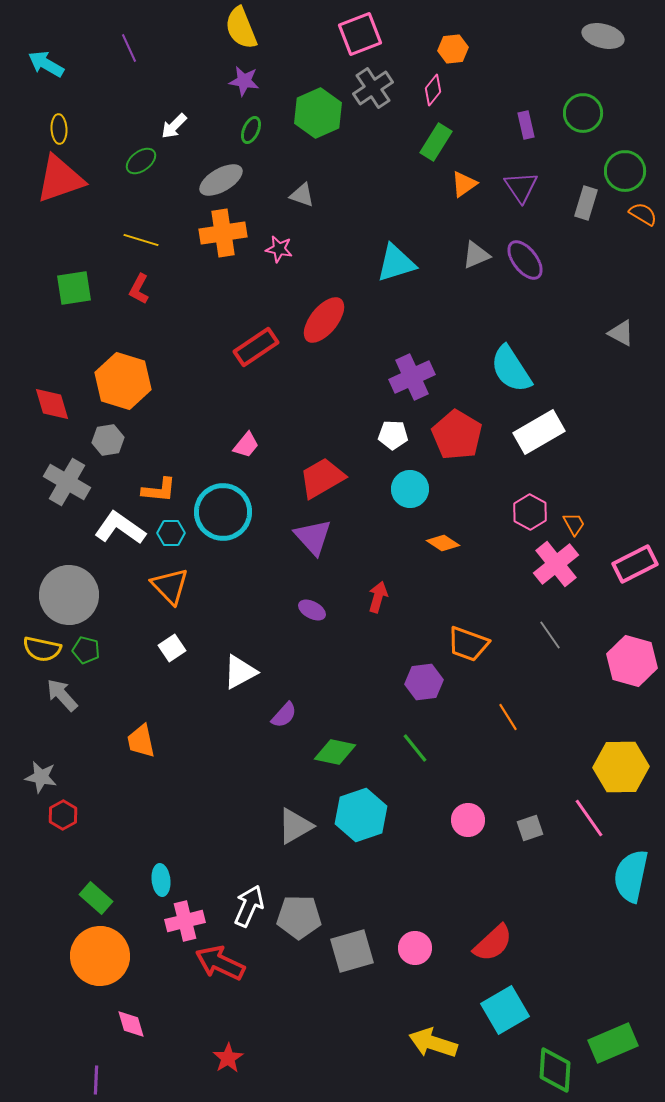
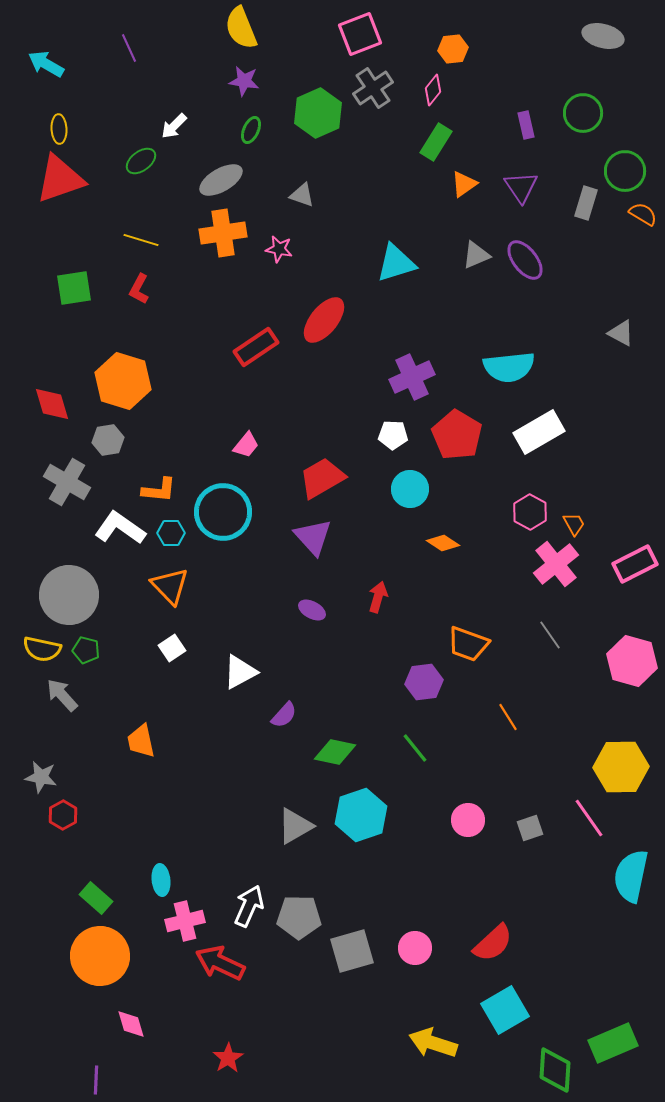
cyan semicircle at (511, 369): moved 2 px left, 2 px up; rotated 63 degrees counterclockwise
